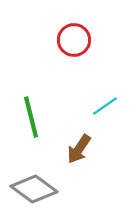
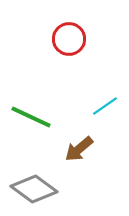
red circle: moved 5 px left, 1 px up
green line: rotated 51 degrees counterclockwise
brown arrow: rotated 16 degrees clockwise
